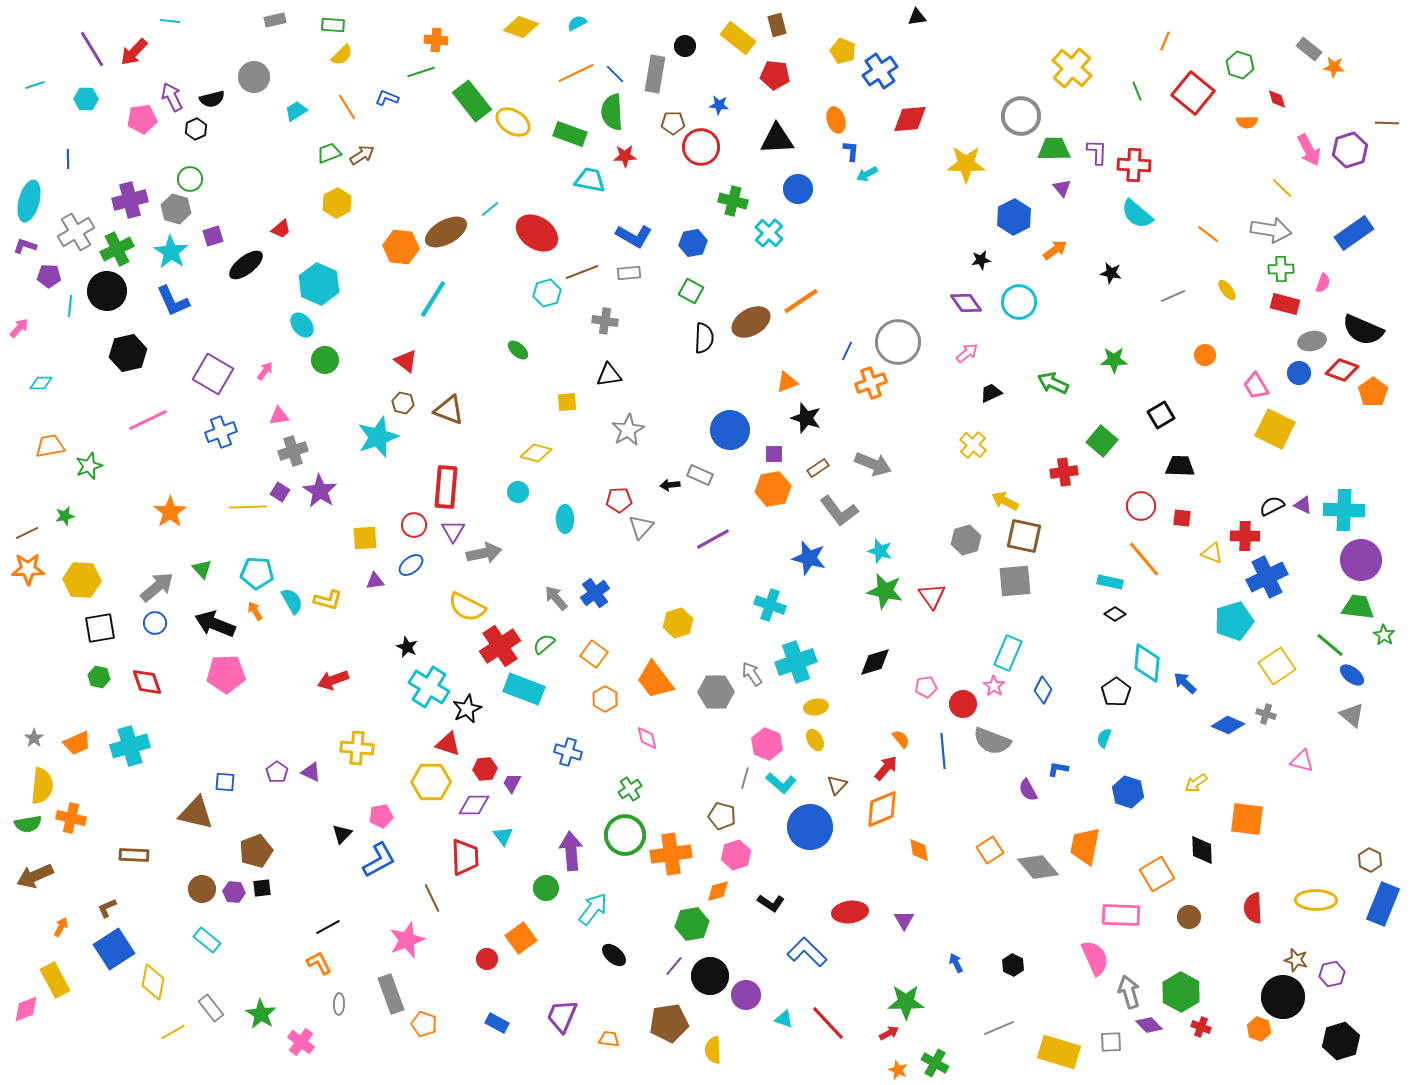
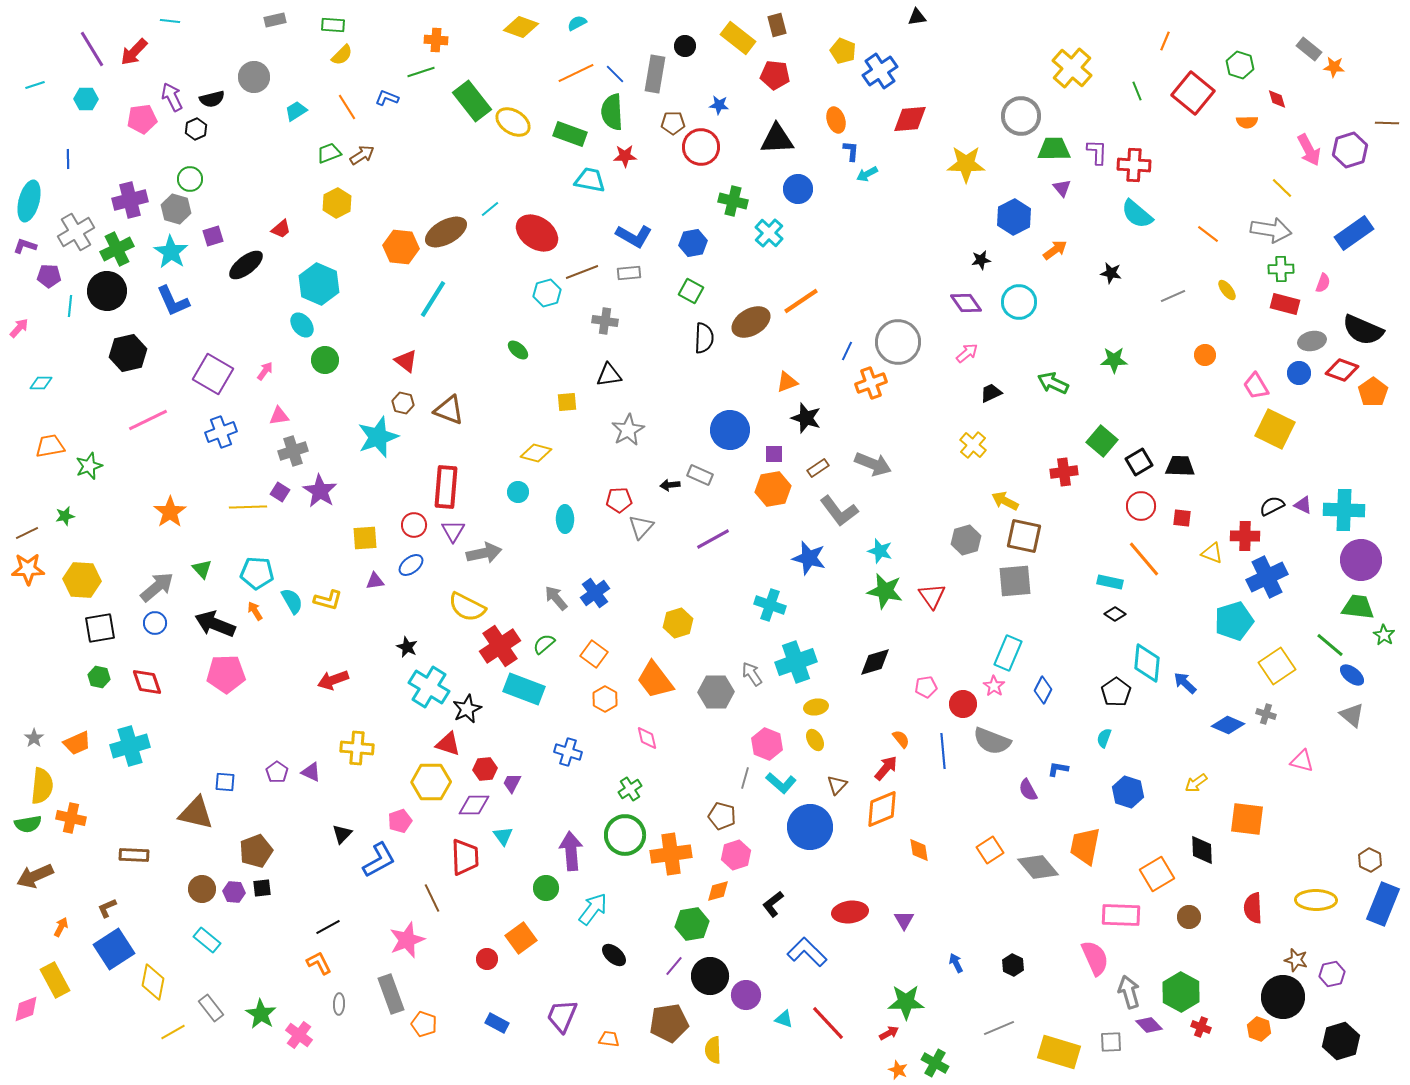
black square at (1161, 415): moved 22 px left, 47 px down
pink pentagon at (381, 816): moved 19 px right, 5 px down; rotated 10 degrees counterclockwise
black L-shape at (771, 903): moved 2 px right, 1 px down; rotated 108 degrees clockwise
pink cross at (301, 1042): moved 2 px left, 7 px up
